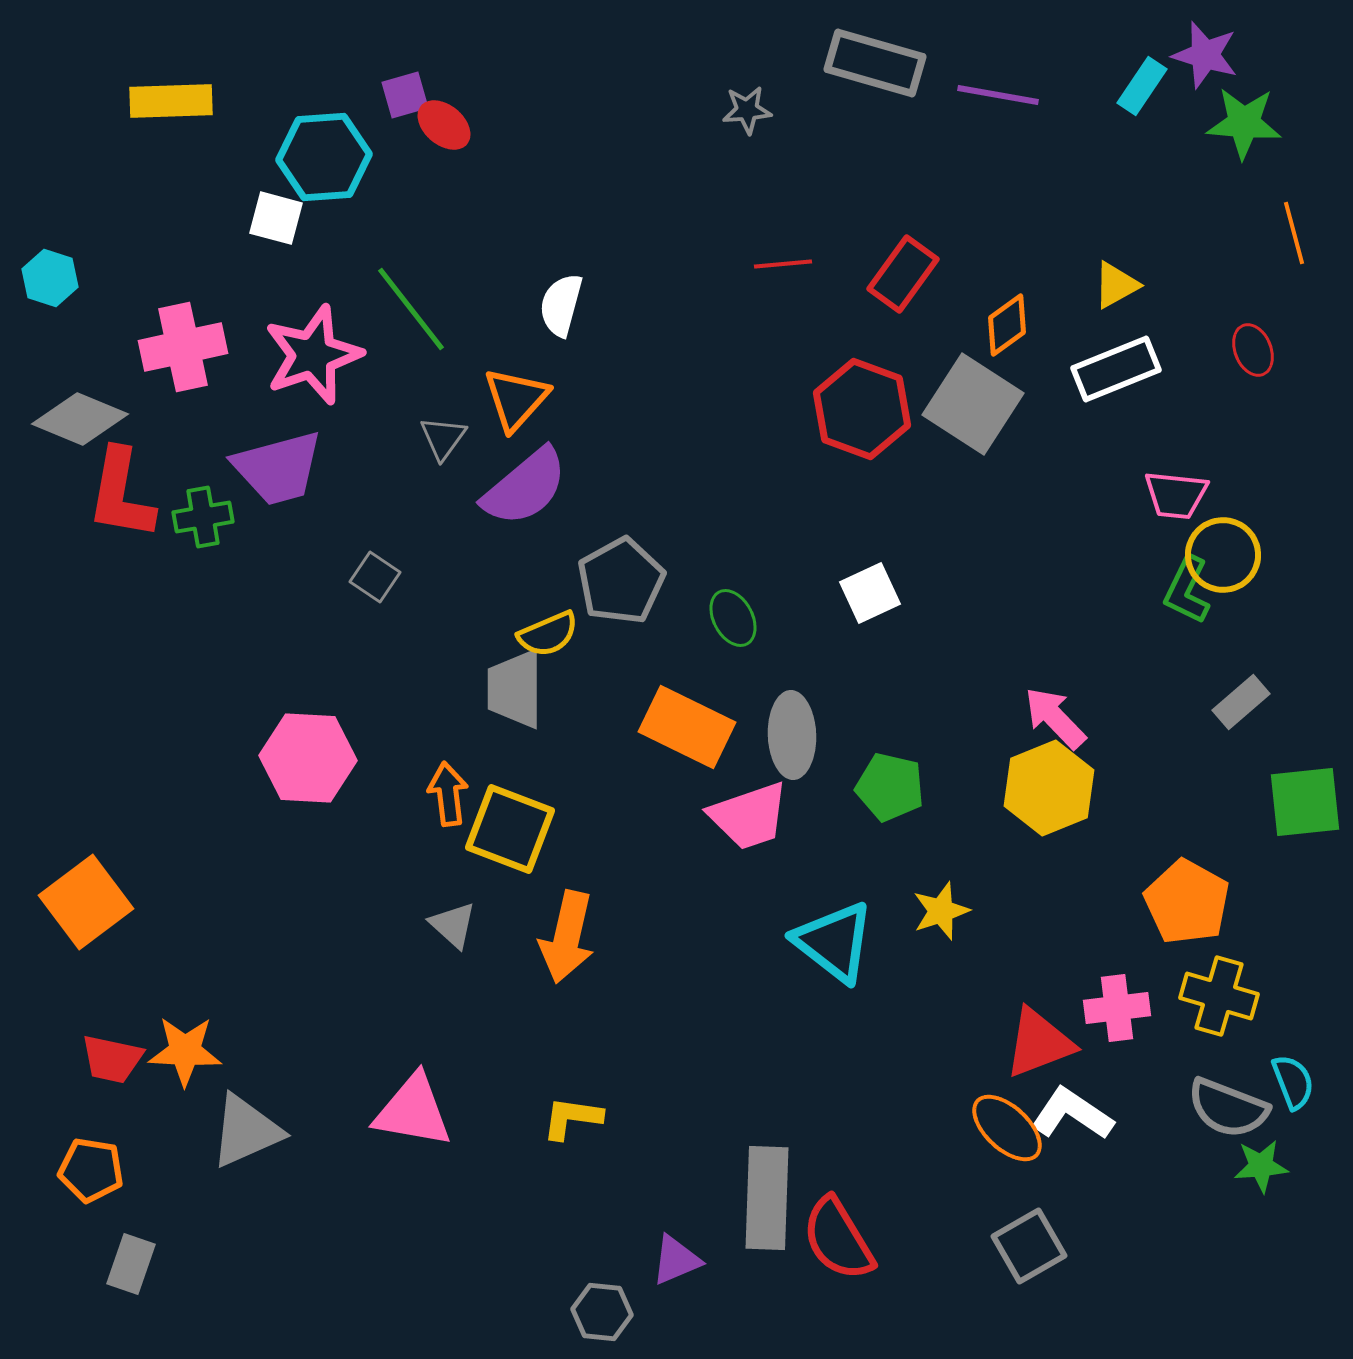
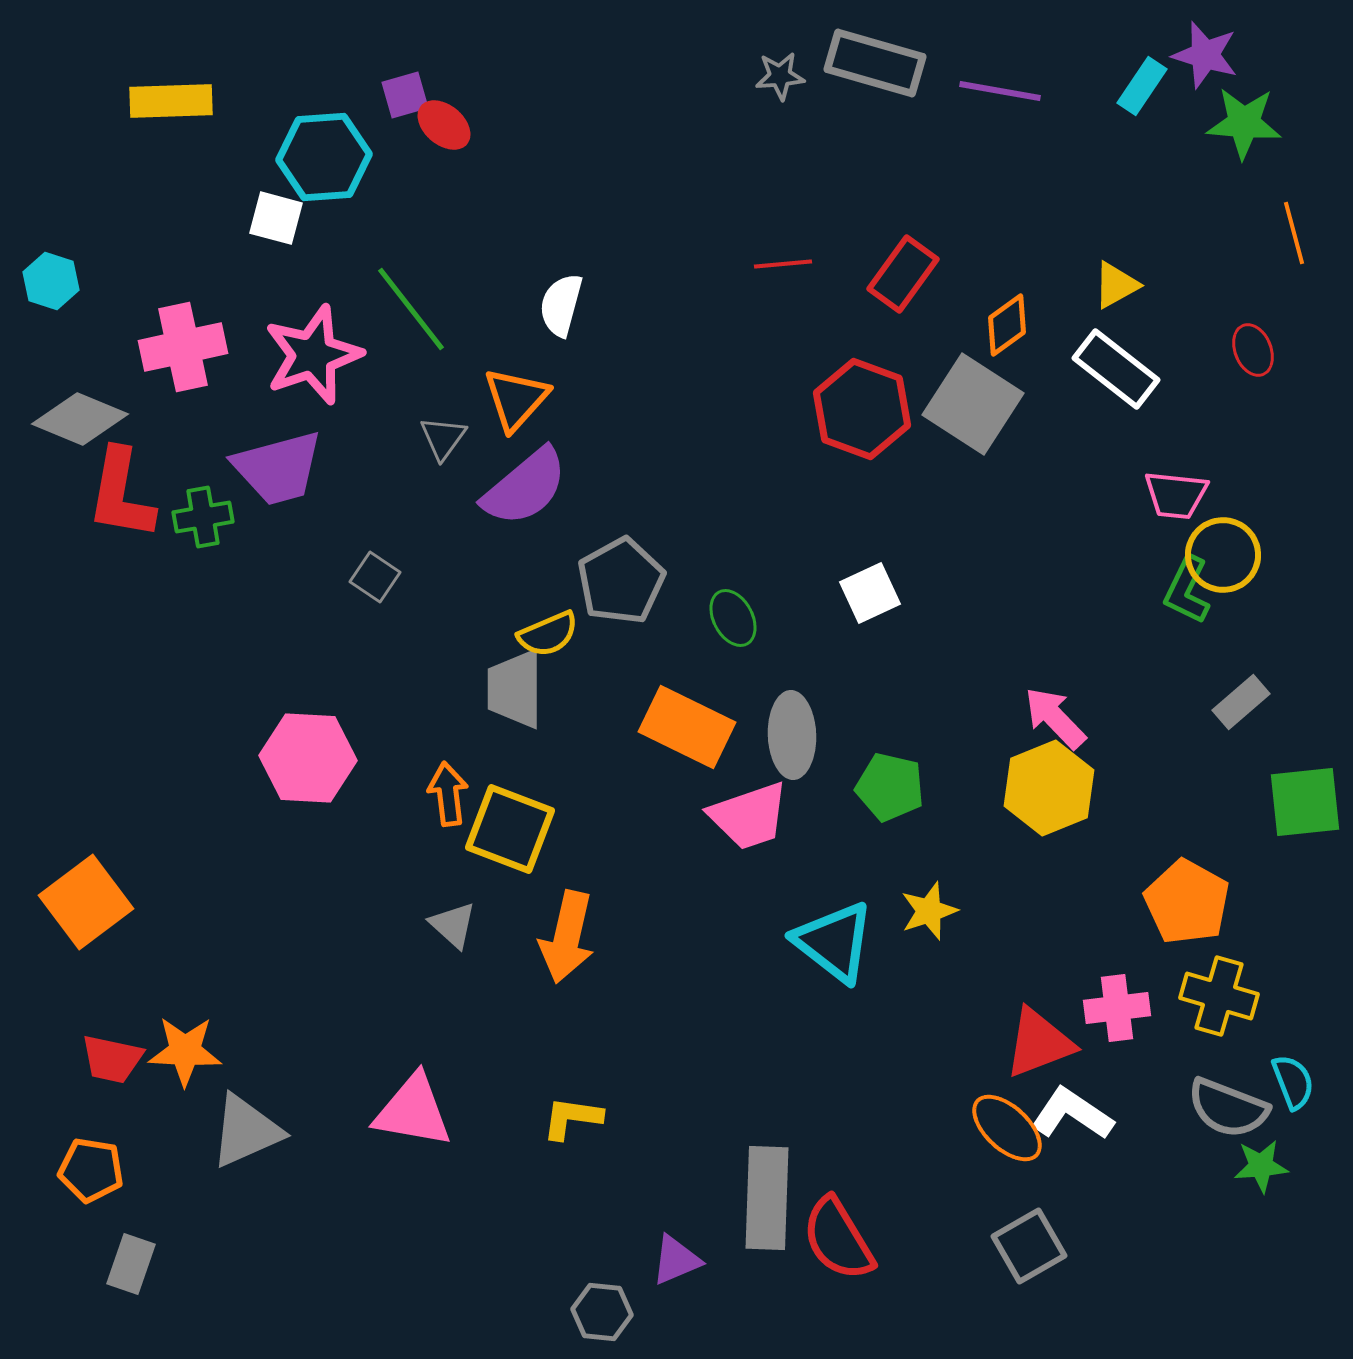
purple line at (998, 95): moved 2 px right, 4 px up
gray star at (747, 110): moved 33 px right, 34 px up
cyan hexagon at (50, 278): moved 1 px right, 3 px down
white rectangle at (1116, 369): rotated 60 degrees clockwise
yellow star at (941, 911): moved 12 px left
